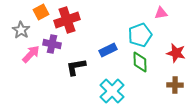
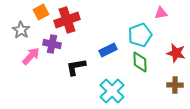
pink arrow: moved 2 px down
